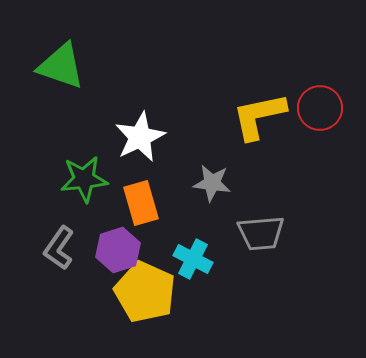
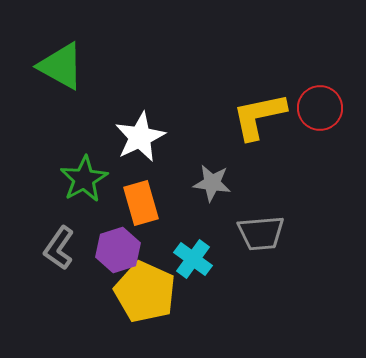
green triangle: rotated 10 degrees clockwise
green star: rotated 24 degrees counterclockwise
cyan cross: rotated 9 degrees clockwise
